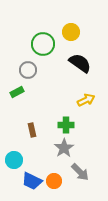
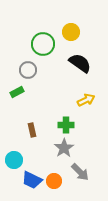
blue trapezoid: moved 1 px up
